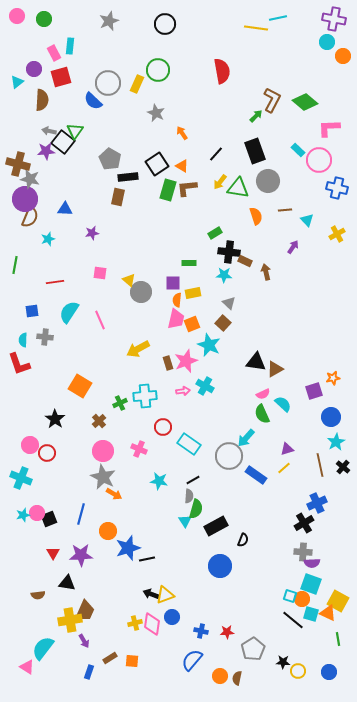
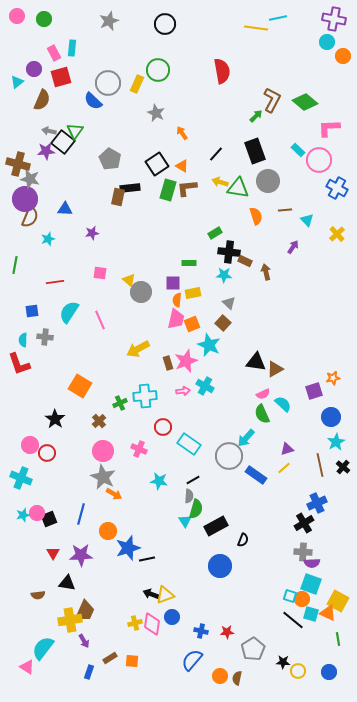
cyan rectangle at (70, 46): moved 2 px right, 2 px down
brown semicircle at (42, 100): rotated 20 degrees clockwise
black rectangle at (128, 177): moved 2 px right, 11 px down
yellow arrow at (220, 182): rotated 70 degrees clockwise
blue cross at (337, 188): rotated 15 degrees clockwise
yellow cross at (337, 234): rotated 14 degrees counterclockwise
